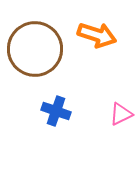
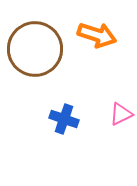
blue cross: moved 8 px right, 8 px down
